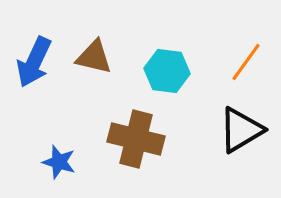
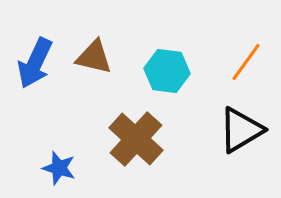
blue arrow: moved 1 px right, 1 px down
brown cross: rotated 28 degrees clockwise
blue star: moved 6 px down
